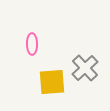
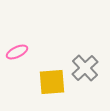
pink ellipse: moved 15 px left, 8 px down; rotated 65 degrees clockwise
